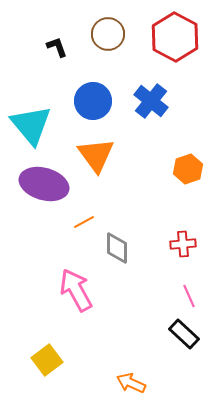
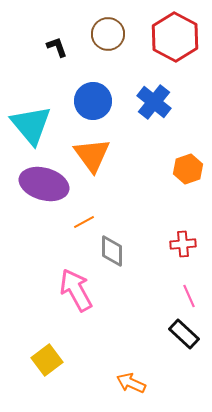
blue cross: moved 3 px right, 1 px down
orange triangle: moved 4 px left
gray diamond: moved 5 px left, 3 px down
